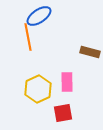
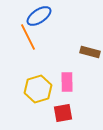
orange line: rotated 16 degrees counterclockwise
yellow hexagon: rotated 8 degrees clockwise
